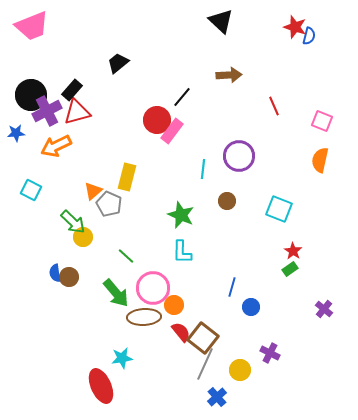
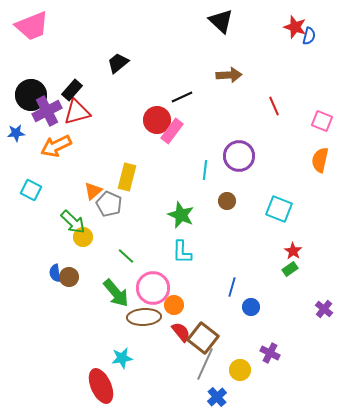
black line at (182, 97): rotated 25 degrees clockwise
cyan line at (203, 169): moved 2 px right, 1 px down
